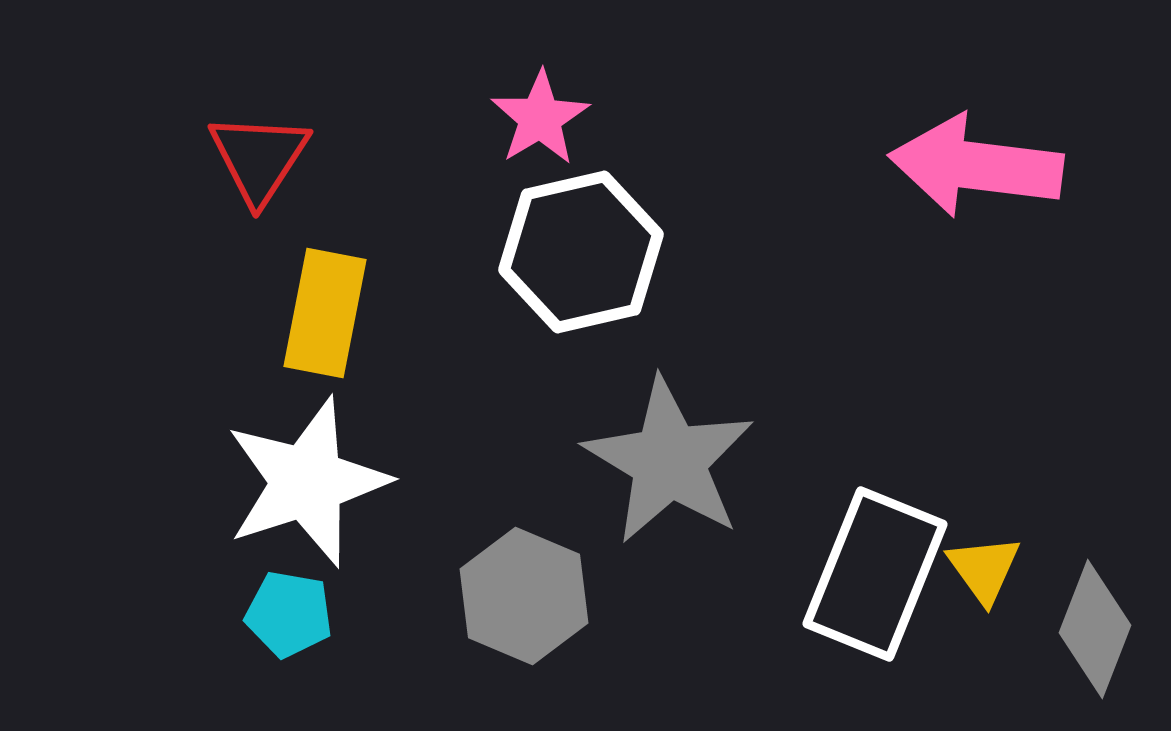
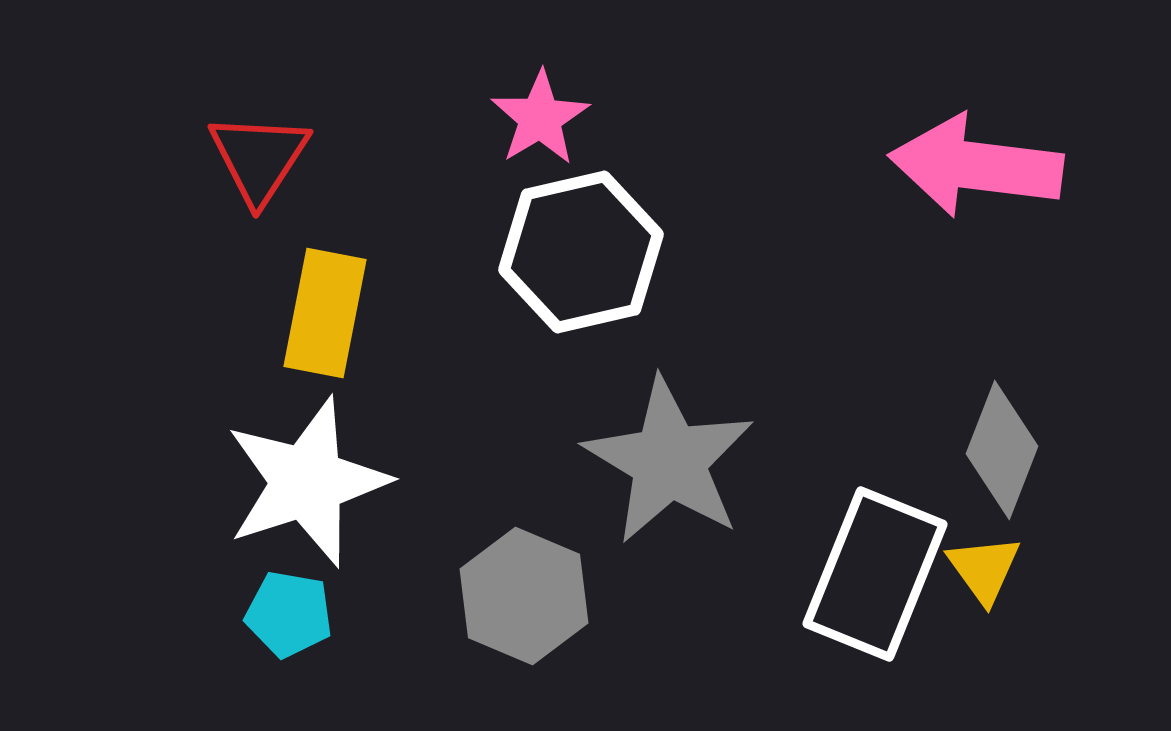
gray diamond: moved 93 px left, 179 px up
